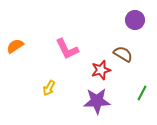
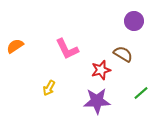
purple circle: moved 1 px left, 1 px down
green line: moved 1 px left; rotated 21 degrees clockwise
